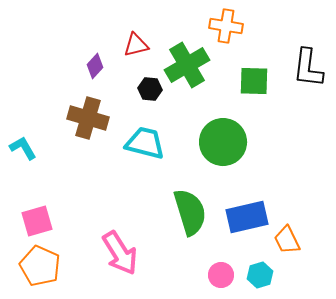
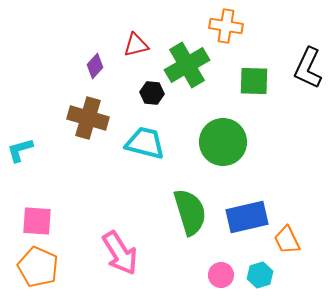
black L-shape: rotated 18 degrees clockwise
black hexagon: moved 2 px right, 4 px down
cyan L-shape: moved 3 px left, 2 px down; rotated 76 degrees counterclockwise
pink square: rotated 20 degrees clockwise
orange pentagon: moved 2 px left, 1 px down
